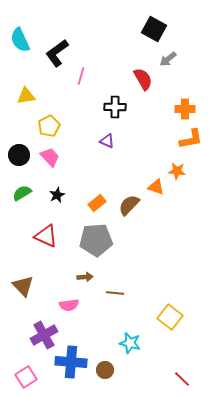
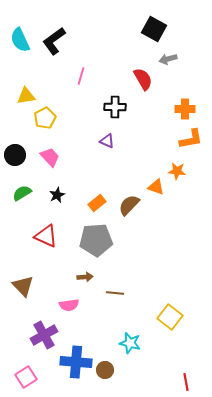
black L-shape: moved 3 px left, 12 px up
gray arrow: rotated 24 degrees clockwise
yellow pentagon: moved 4 px left, 8 px up
black circle: moved 4 px left
blue cross: moved 5 px right
red line: moved 4 px right, 3 px down; rotated 36 degrees clockwise
